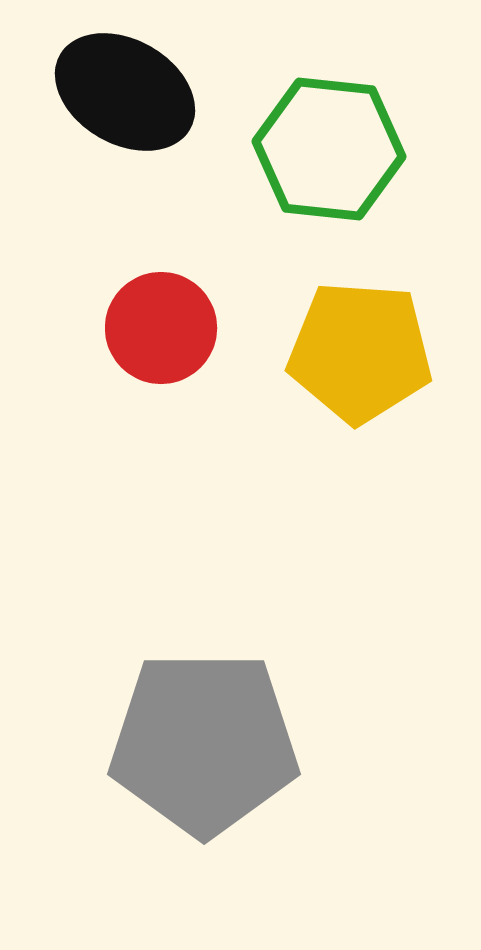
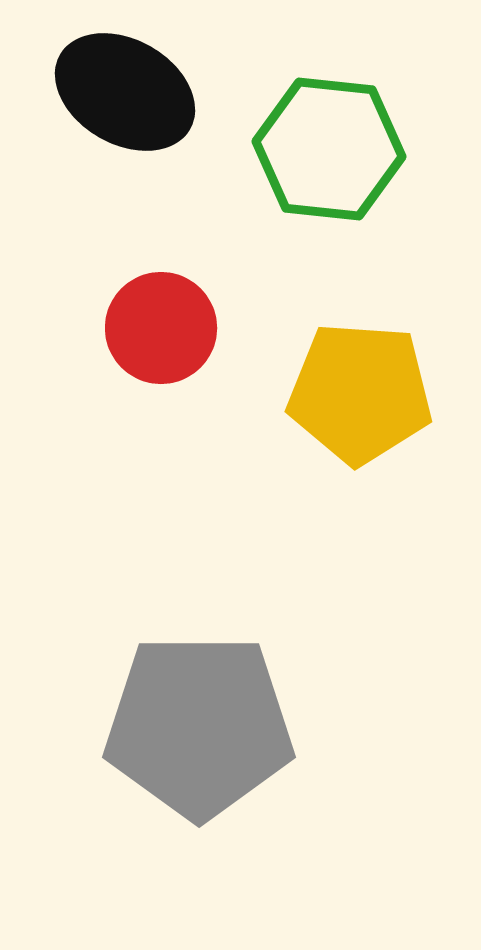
yellow pentagon: moved 41 px down
gray pentagon: moved 5 px left, 17 px up
